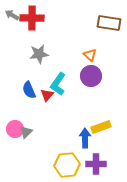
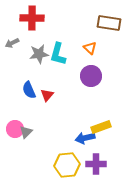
gray arrow: moved 28 px down; rotated 56 degrees counterclockwise
orange triangle: moved 7 px up
cyan L-shape: moved 30 px up; rotated 20 degrees counterclockwise
blue arrow: rotated 102 degrees counterclockwise
